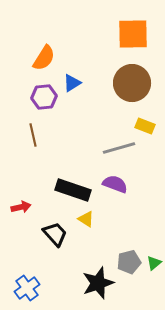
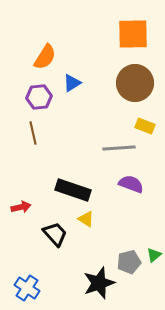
orange semicircle: moved 1 px right, 1 px up
brown circle: moved 3 px right
purple hexagon: moved 5 px left
brown line: moved 2 px up
gray line: rotated 12 degrees clockwise
purple semicircle: moved 16 px right
green triangle: moved 8 px up
black star: moved 1 px right
blue cross: rotated 20 degrees counterclockwise
